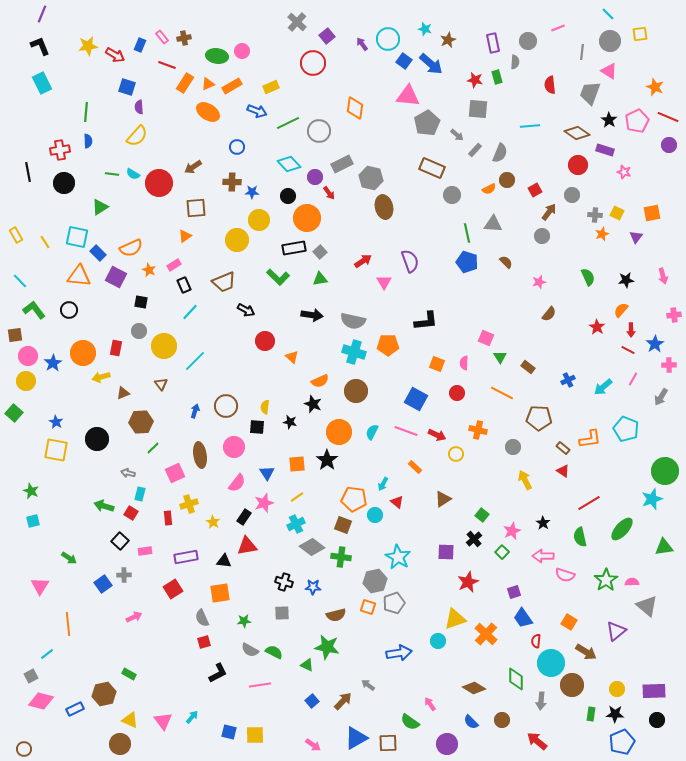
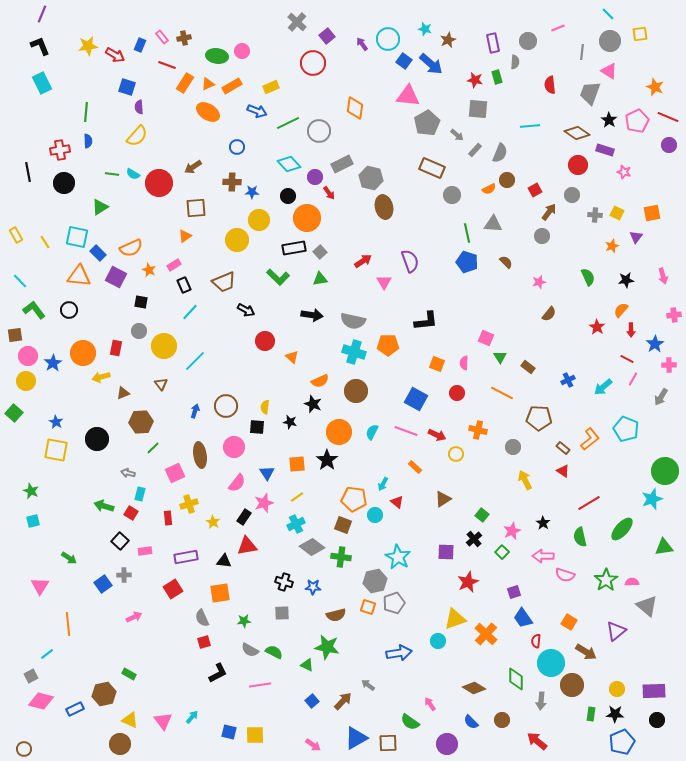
orange star at (602, 234): moved 10 px right, 12 px down
red line at (628, 350): moved 1 px left, 9 px down
orange L-shape at (590, 439): rotated 30 degrees counterclockwise
